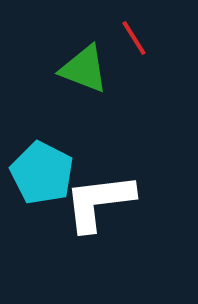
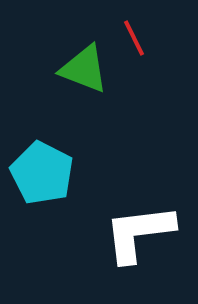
red line: rotated 6 degrees clockwise
white L-shape: moved 40 px right, 31 px down
